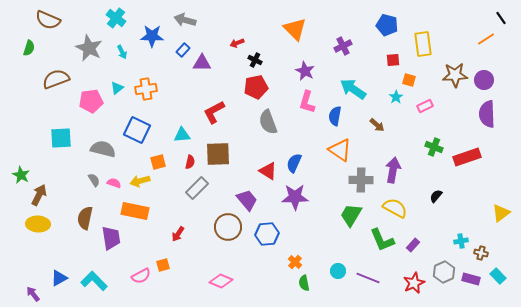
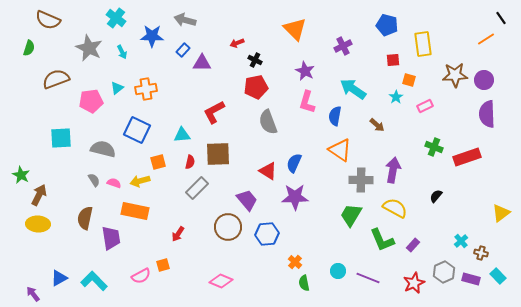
cyan cross at (461, 241): rotated 32 degrees counterclockwise
